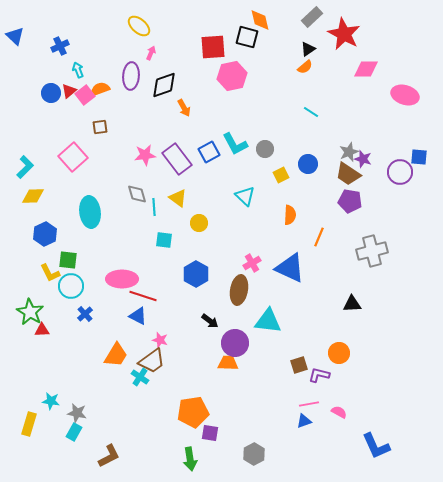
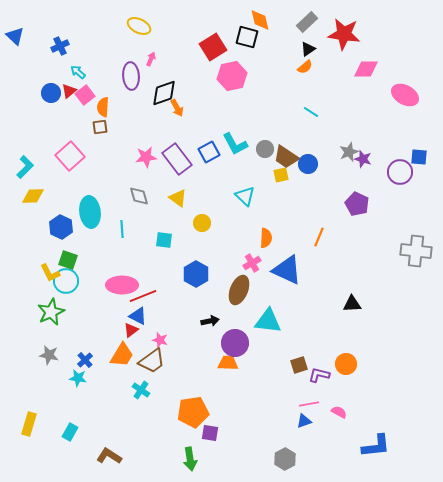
gray rectangle at (312, 17): moved 5 px left, 5 px down
yellow ellipse at (139, 26): rotated 15 degrees counterclockwise
red star at (344, 34): rotated 20 degrees counterclockwise
red square at (213, 47): rotated 28 degrees counterclockwise
pink arrow at (151, 53): moved 6 px down
cyan arrow at (78, 70): moved 2 px down; rotated 28 degrees counterclockwise
purple ellipse at (131, 76): rotated 8 degrees counterclockwise
black diamond at (164, 85): moved 8 px down
orange semicircle at (100, 89): moved 3 px right, 18 px down; rotated 66 degrees counterclockwise
pink ellipse at (405, 95): rotated 12 degrees clockwise
orange arrow at (184, 108): moved 7 px left
pink star at (145, 155): moved 1 px right, 2 px down
pink square at (73, 157): moved 3 px left, 1 px up
brown trapezoid at (348, 174): moved 62 px left, 17 px up
yellow square at (281, 175): rotated 14 degrees clockwise
gray diamond at (137, 194): moved 2 px right, 2 px down
purple pentagon at (350, 201): moved 7 px right, 3 px down; rotated 15 degrees clockwise
cyan line at (154, 207): moved 32 px left, 22 px down
orange semicircle at (290, 215): moved 24 px left, 23 px down
yellow circle at (199, 223): moved 3 px right
blue hexagon at (45, 234): moved 16 px right, 7 px up; rotated 10 degrees counterclockwise
gray cross at (372, 251): moved 44 px right; rotated 20 degrees clockwise
green square at (68, 260): rotated 12 degrees clockwise
blue triangle at (290, 268): moved 3 px left, 2 px down
pink ellipse at (122, 279): moved 6 px down
cyan circle at (71, 286): moved 5 px left, 5 px up
brown ellipse at (239, 290): rotated 12 degrees clockwise
red line at (143, 296): rotated 40 degrees counterclockwise
green star at (30, 312): moved 21 px right; rotated 16 degrees clockwise
blue cross at (85, 314): moved 46 px down
black arrow at (210, 321): rotated 48 degrees counterclockwise
red triangle at (42, 330): moved 89 px right; rotated 35 degrees counterclockwise
orange circle at (339, 353): moved 7 px right, 11 px down
orange trapezoid at (116, 355): moved 6 px right
cyan cross at (140, 377): moved 1 px right, 13 px down
cyan star at (51, 401): moved 27 px right, 23 px up
gray star at (77, 413): moved 28 px left, 58 px up
cyan rectangle at (74, 432): moved 4 px left
blue L-shape at (376, 446): rotated 72 degrees counterclockwise
gray hexagon at (254, 454): moved 31 px right, 5 px down
brown L-shape at (109, 456): rotated 120 degrees counterclockwise
